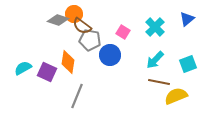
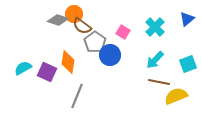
gray pentagon: moved 5 px right, 2 px down; rotated 25 degrees clockwise
